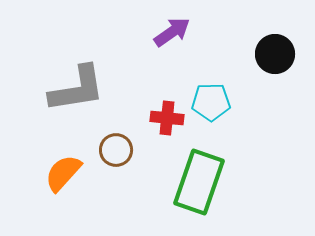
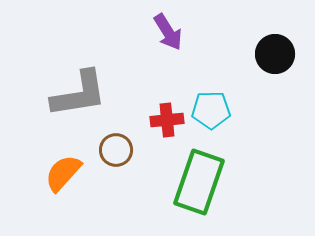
purple arrow: moved 4 px left; rotated 93 degrees clockwise
gray L-shape: moved 2 px right, 5 px down
cyan pentagon: moved 8 px down
red cross: moved 2 px down; rotated 12 degrees counterclockwise
